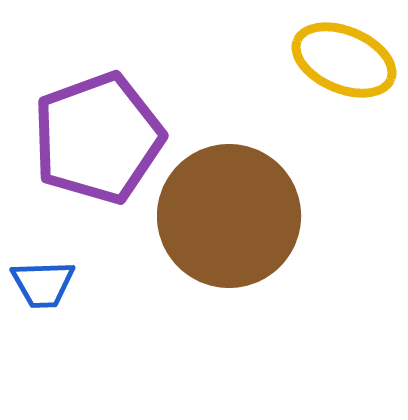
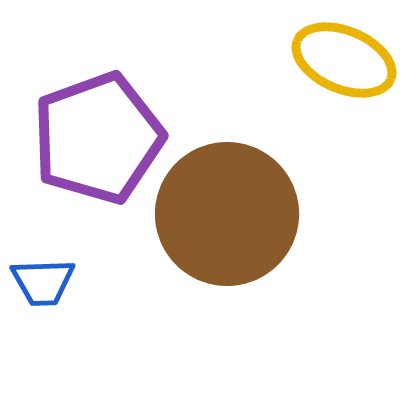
brown circle: moved 2 px left, 2 px up
blue trapezoid: moved 2 px up
